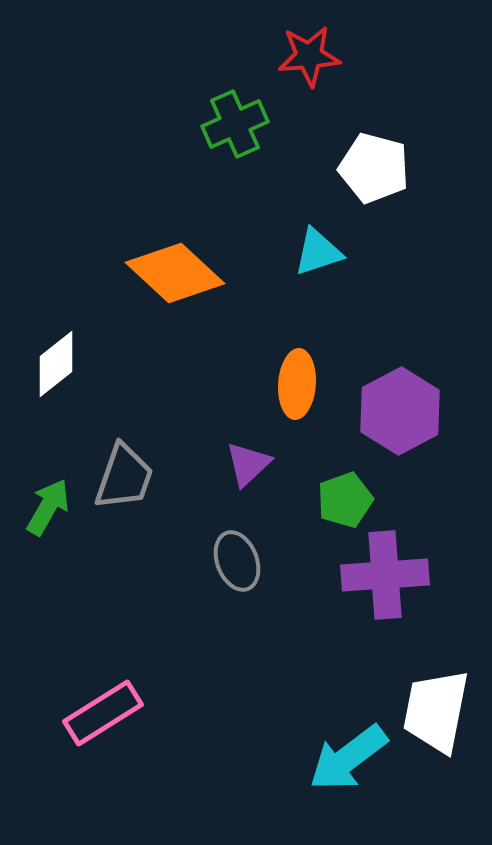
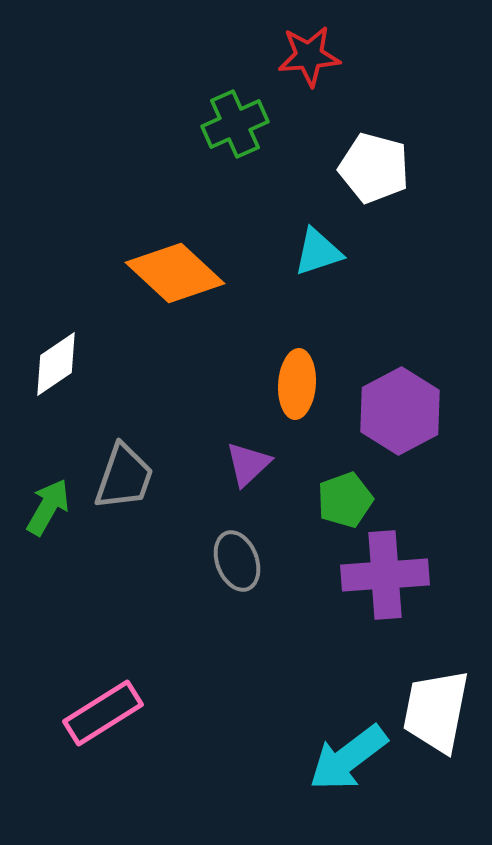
white diamond: rotated 4 degrees clockwise
